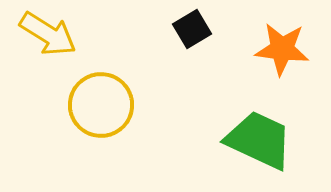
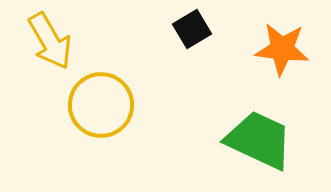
yellow arrow: moved 2 px right, 7 px down; rotated 28 degrees clockwise
